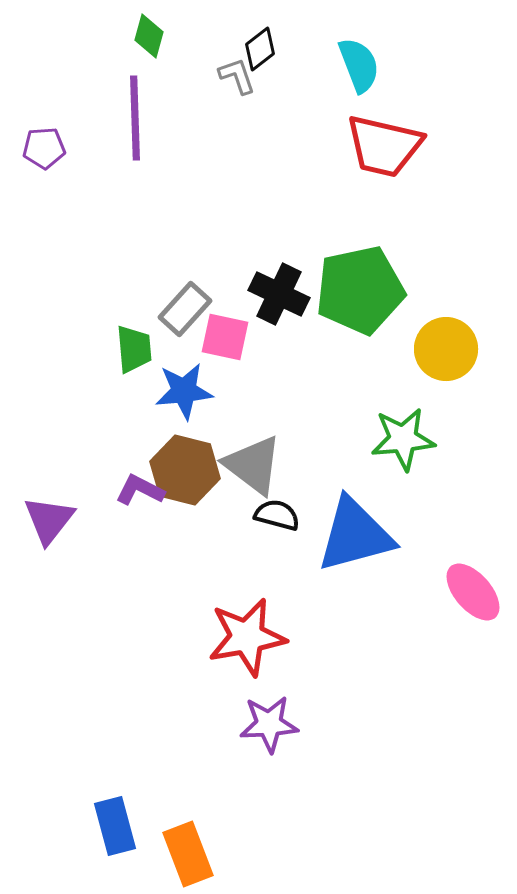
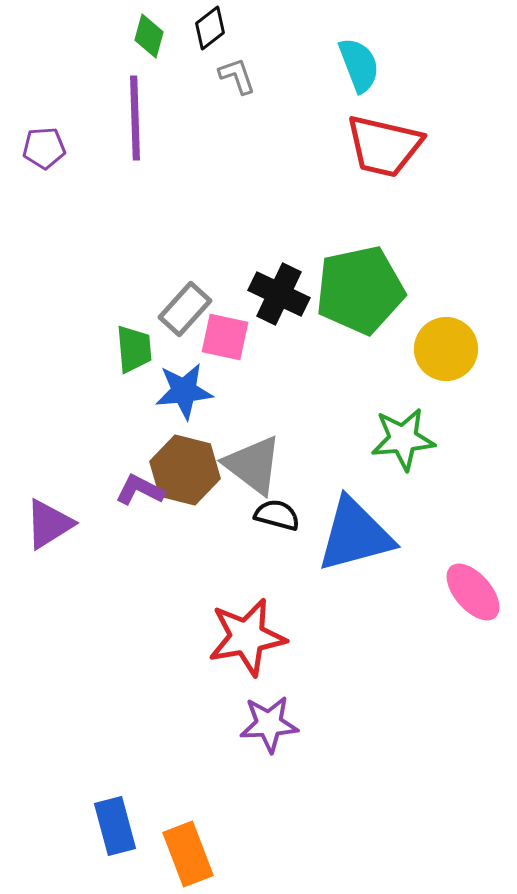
black diamond: moved 50 px left, 21 px up
purple triangle: moved 4 px down; rotated 20 degrees clockwise
